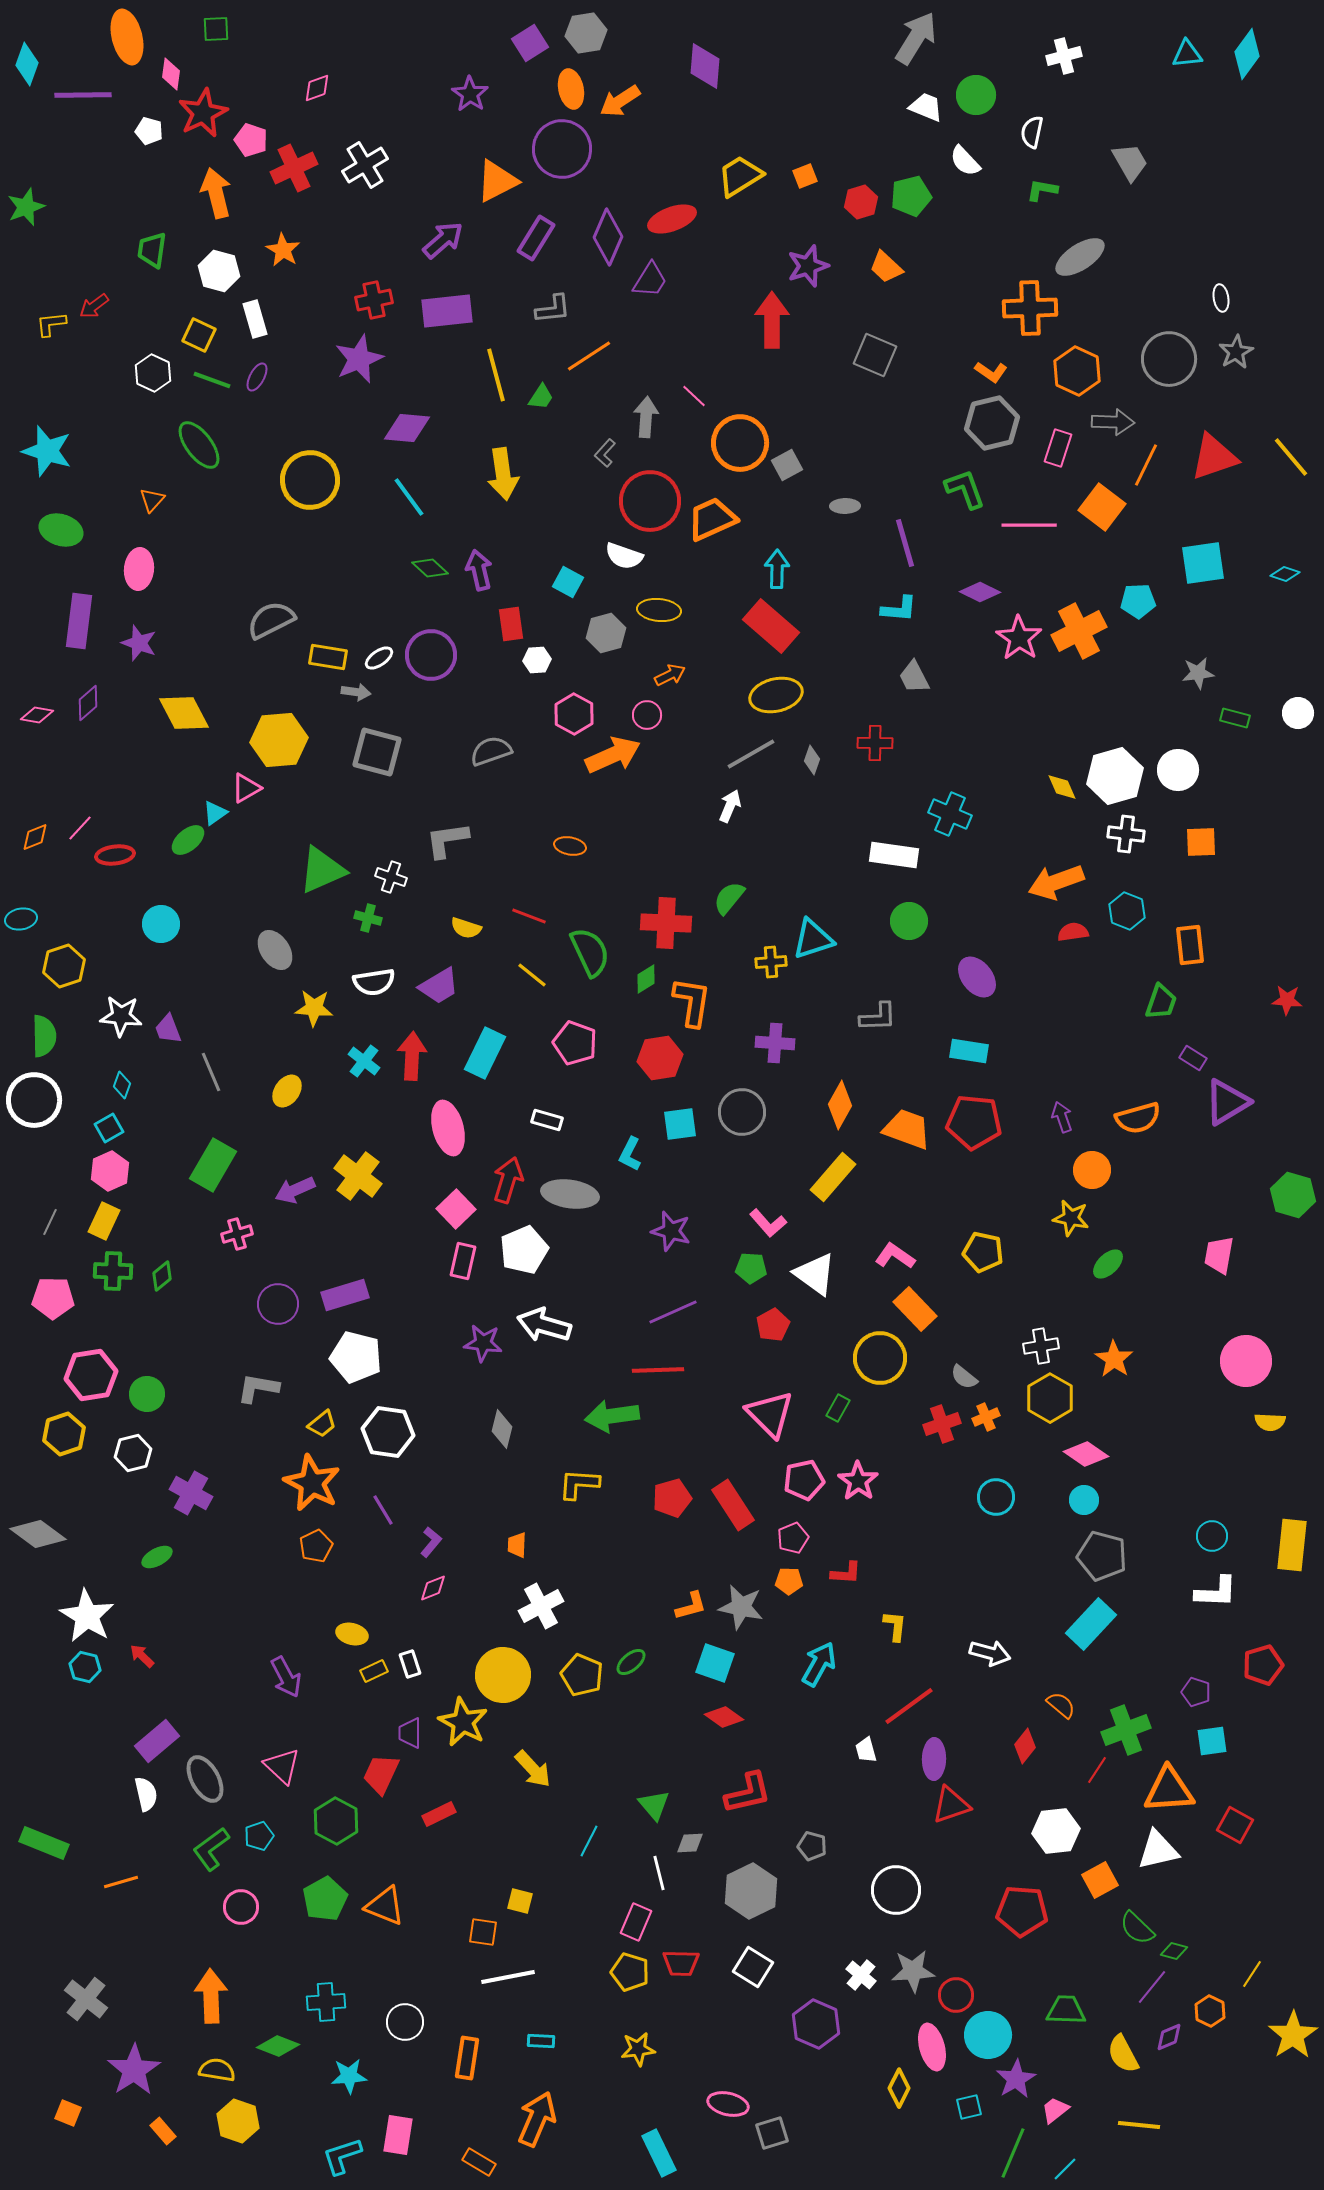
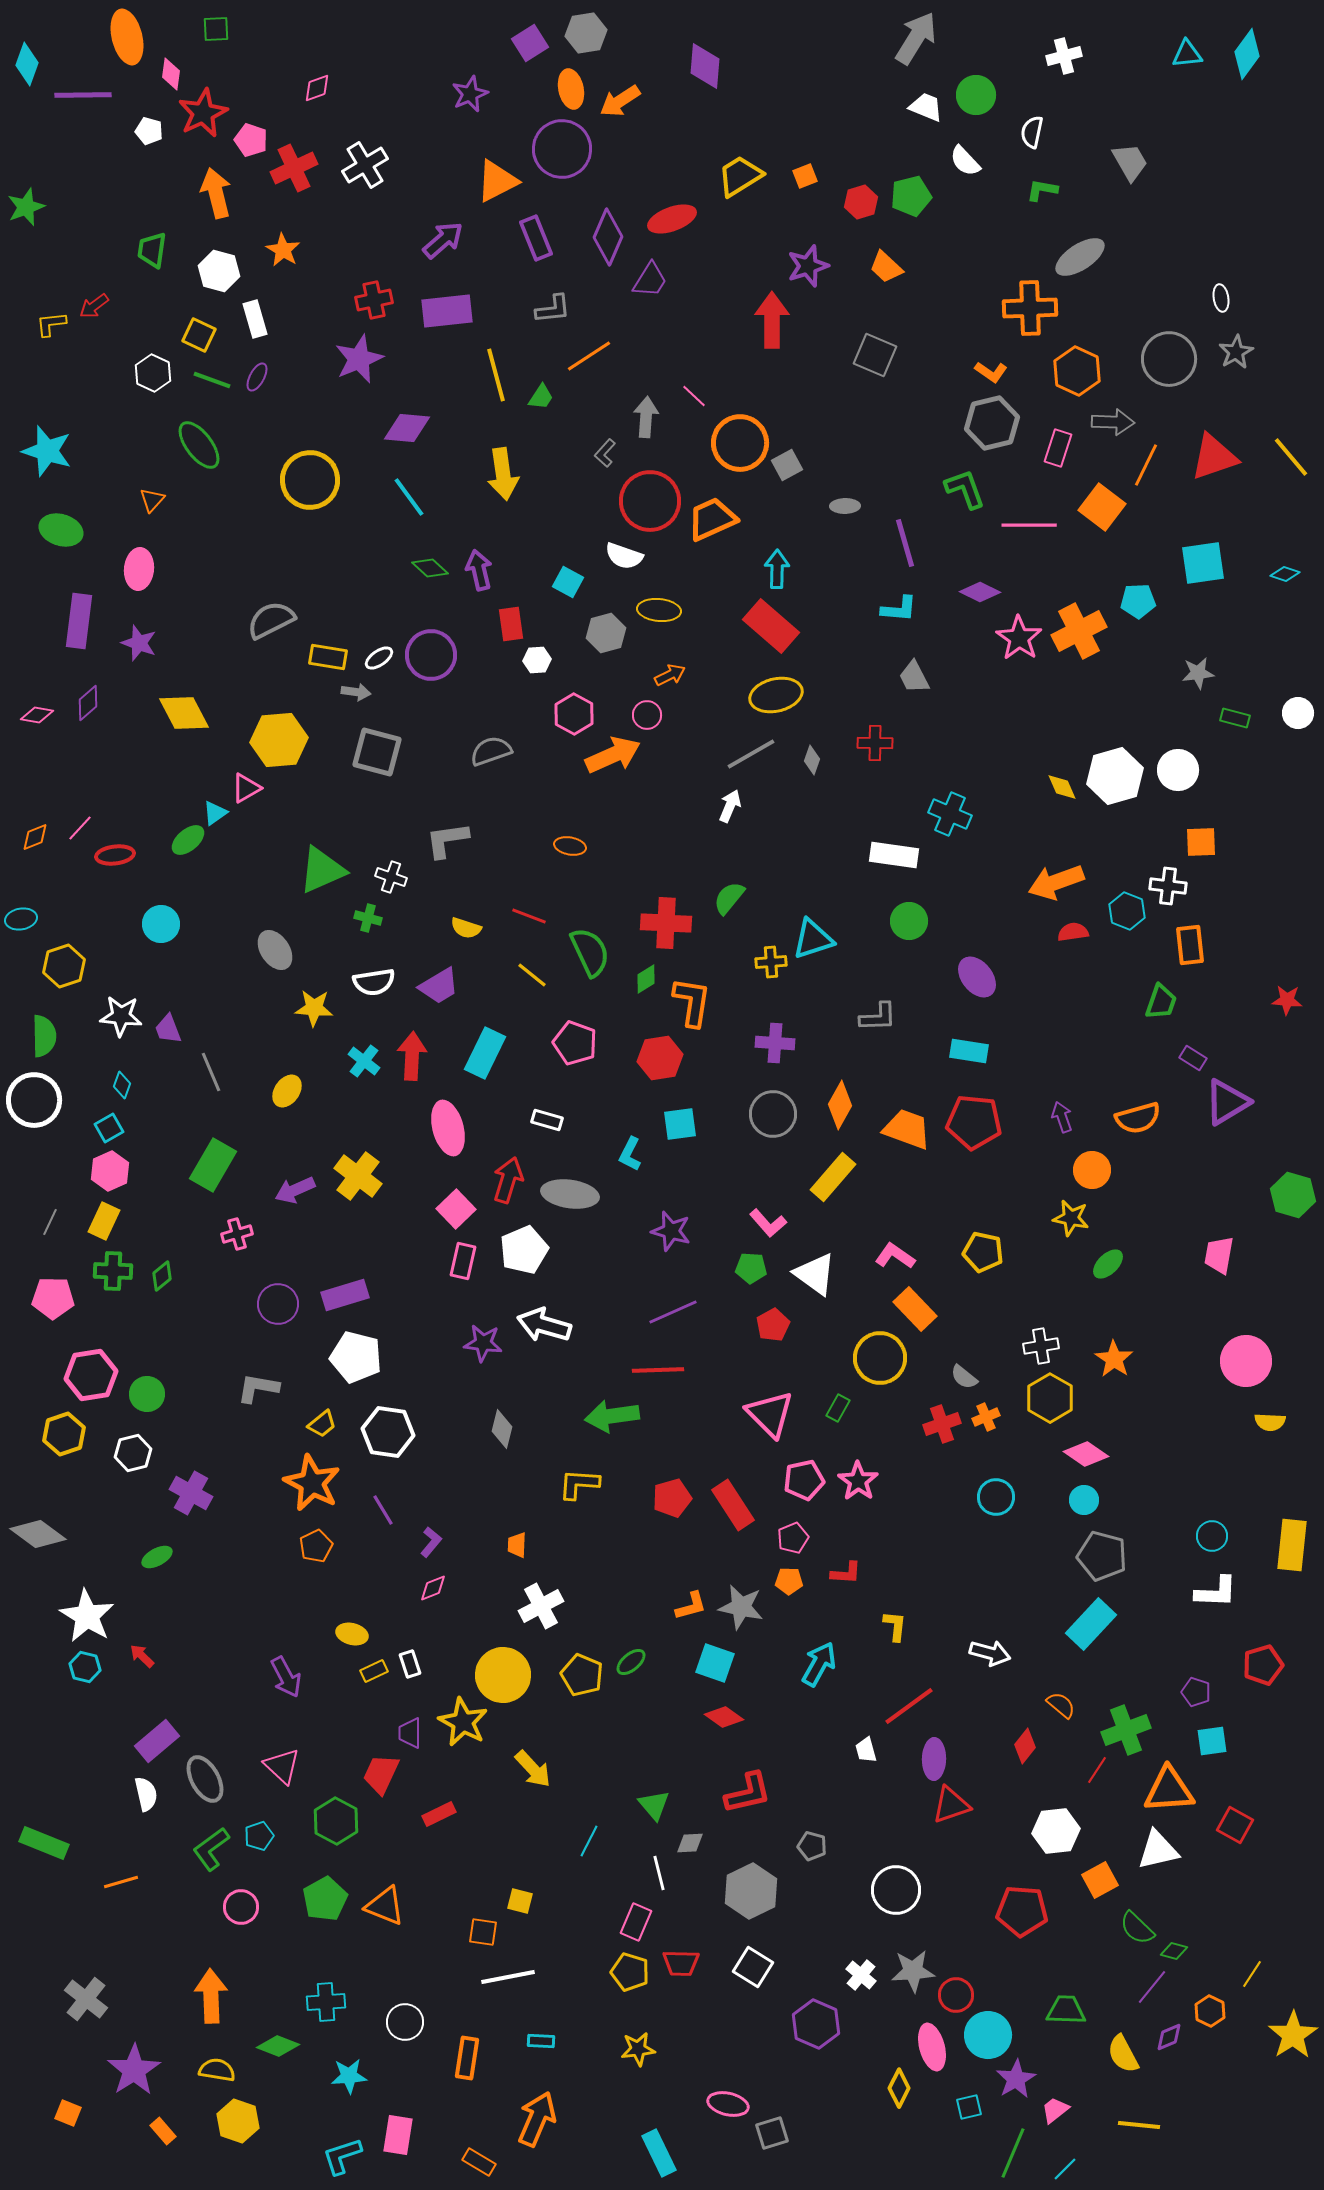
purple star at (470, 94): rotated 15 degrees clockwise
purple rectangle at (536, 238): rotated 54 degrees counterclockwise
white cross at (1126, 834): moved 42 px right, 52 px down
gray circle at (742, 1112): moved 31 px right, 2 px down
